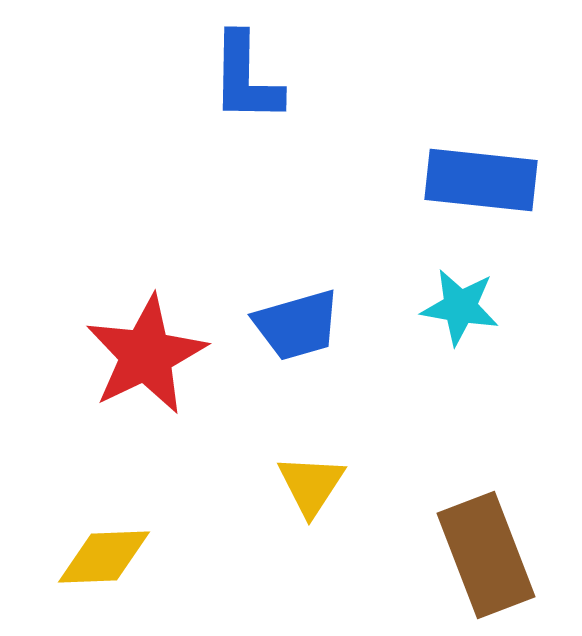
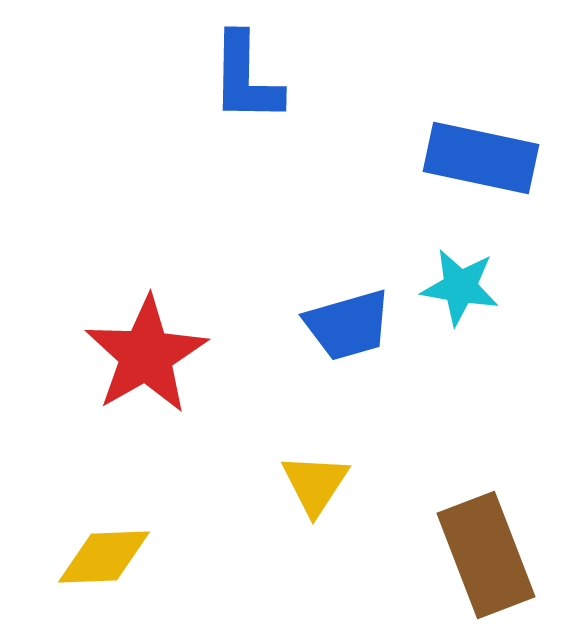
blue rectangle: moved 22 px up; rotated 6 degrees clockwise
cyan star: moved 20 px up
blue trapezoid: moved 51 px right
red star: rotated 4 degrees counterclockwise
yellow triangle: moved 4 px right, 1 px up
